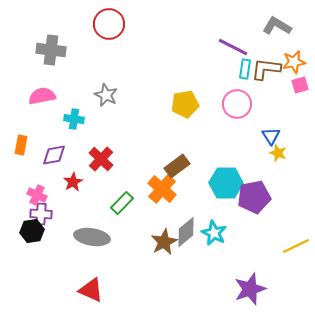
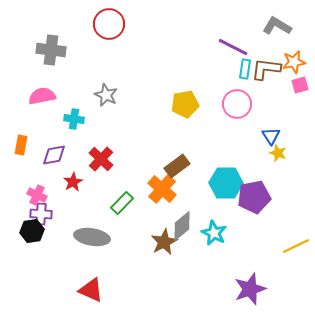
gray diamond: moved 4 px left, 6 px up
